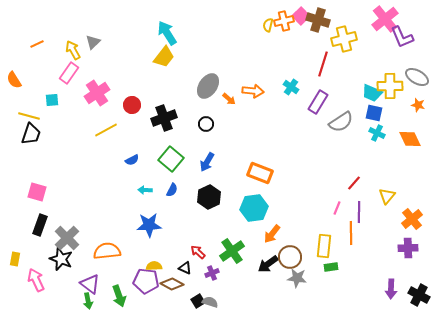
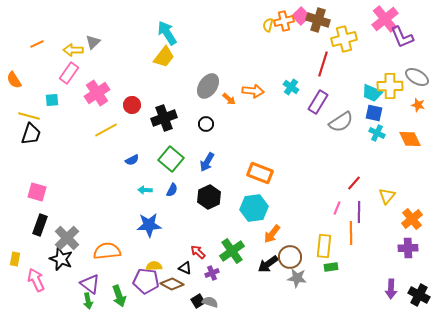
yellow arrow at (73, 50): rotated 60 degrees counterclockwise
